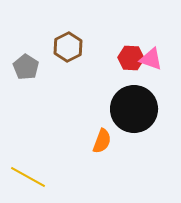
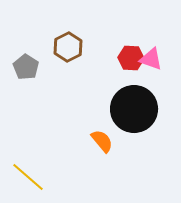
orange semicircle: rotated 60 degrees counterclockwise
yellow line: rotated 12 degrees clockwise
